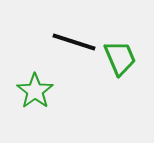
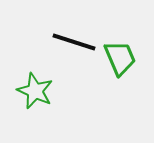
green star: rotated 12 degrees counterclockwise
